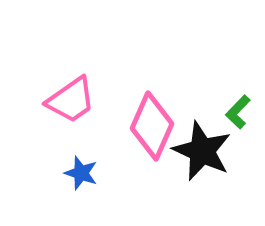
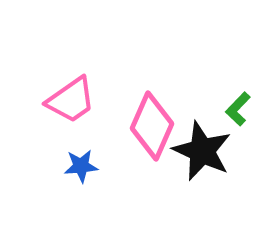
green L-shape: moved 3 px up
blue star: moved 7 px up; rotated 24 degrees counterclockwise
